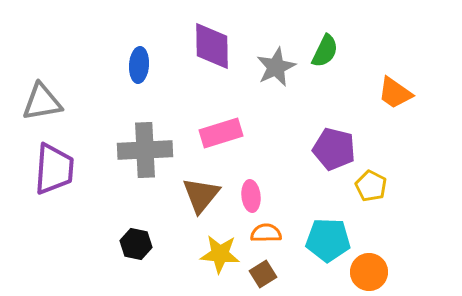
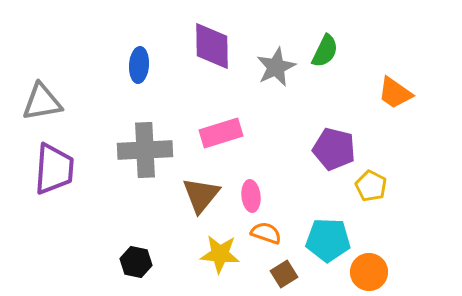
orange semicircle: rotated 20 degrees clockwise
black hexagon: moved 18 px down
brown square: moved 21 px right
